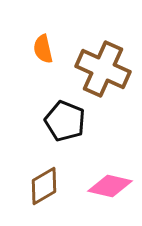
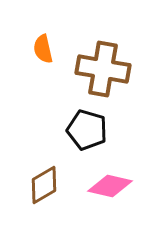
brown cross: rotated 14 degrees counterclockwise
black pentagon: moved 22 px right, 9 px down; rotated 6 degrees counterclockwise
brown diamond: moved 1 px up
